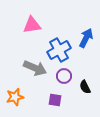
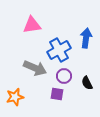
blue arrow: rotated 18 degrees counterclockwise
black semicircle: moved 2 px right, 4 px up
purple square: moved 2 px right, 6 px up
